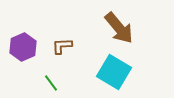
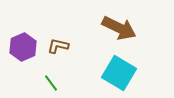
brown arrow: rotated 24 degrees counterclockwise
brown L-shape: moved 4 px left; rotated 15 degrees clockwise
cyan square: moved 5 px right, 1 px down
